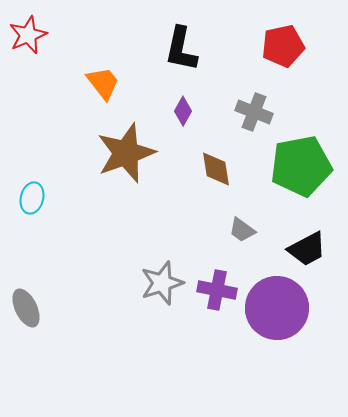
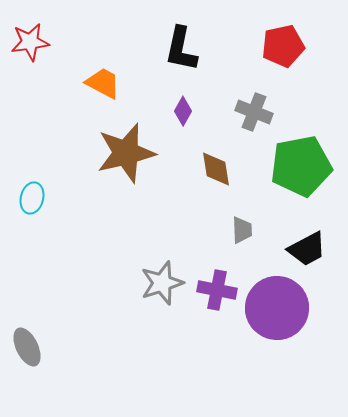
red star: moved 2 px right, 7 px down; rotated 15 degrees clockwise
orange trapezoid: rotated 24 degrees counterclockwise
brown star: rotated 6 degrees clockwise
gray trapezoid: rotated 128 degrees counterclockwise
gray ellipse: moved 1 px right, 39 px down
